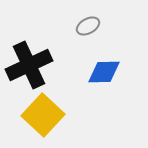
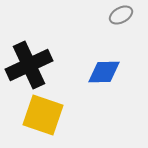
gray ellipse: moved 33 px right, 11 px up
yellow square: rotated 24 degrees counterclockwise
